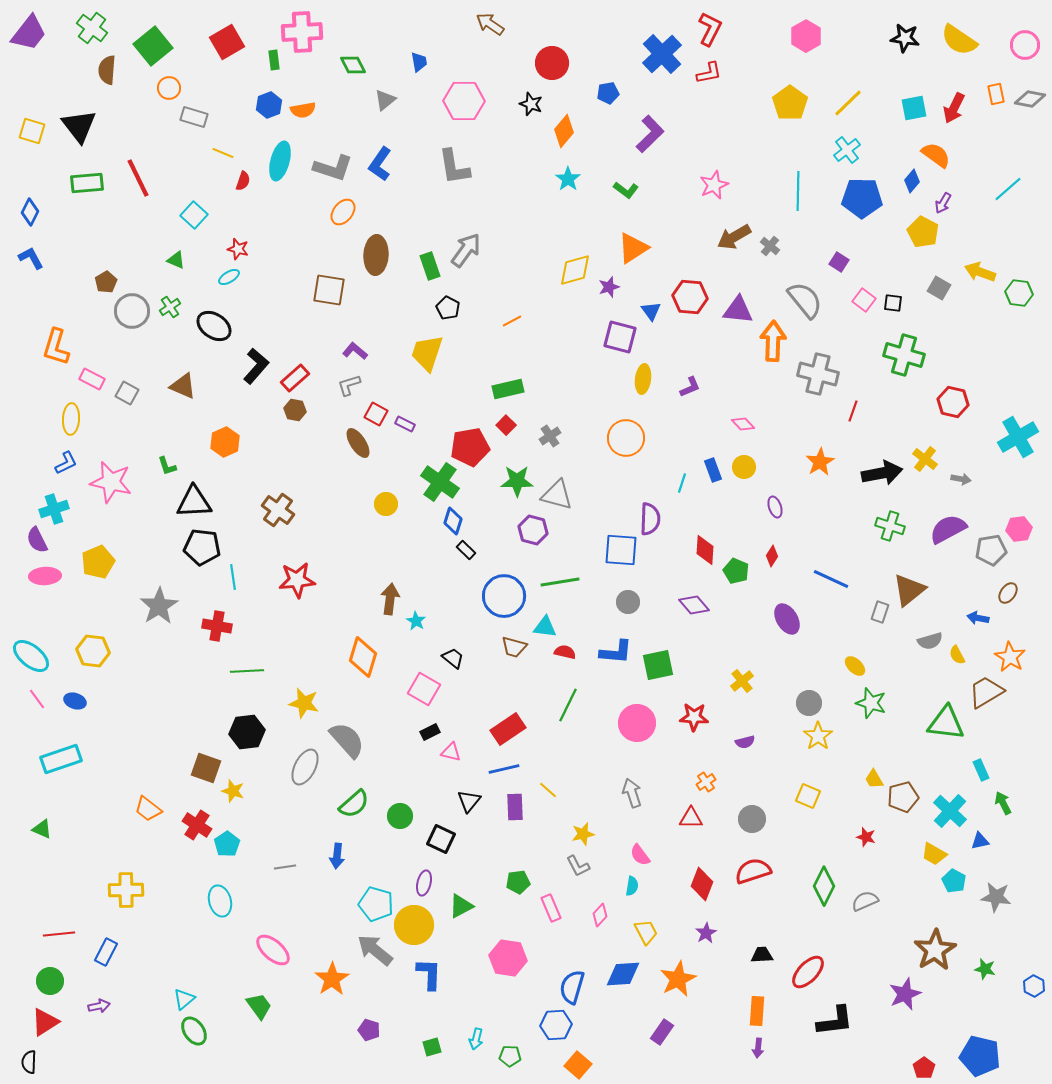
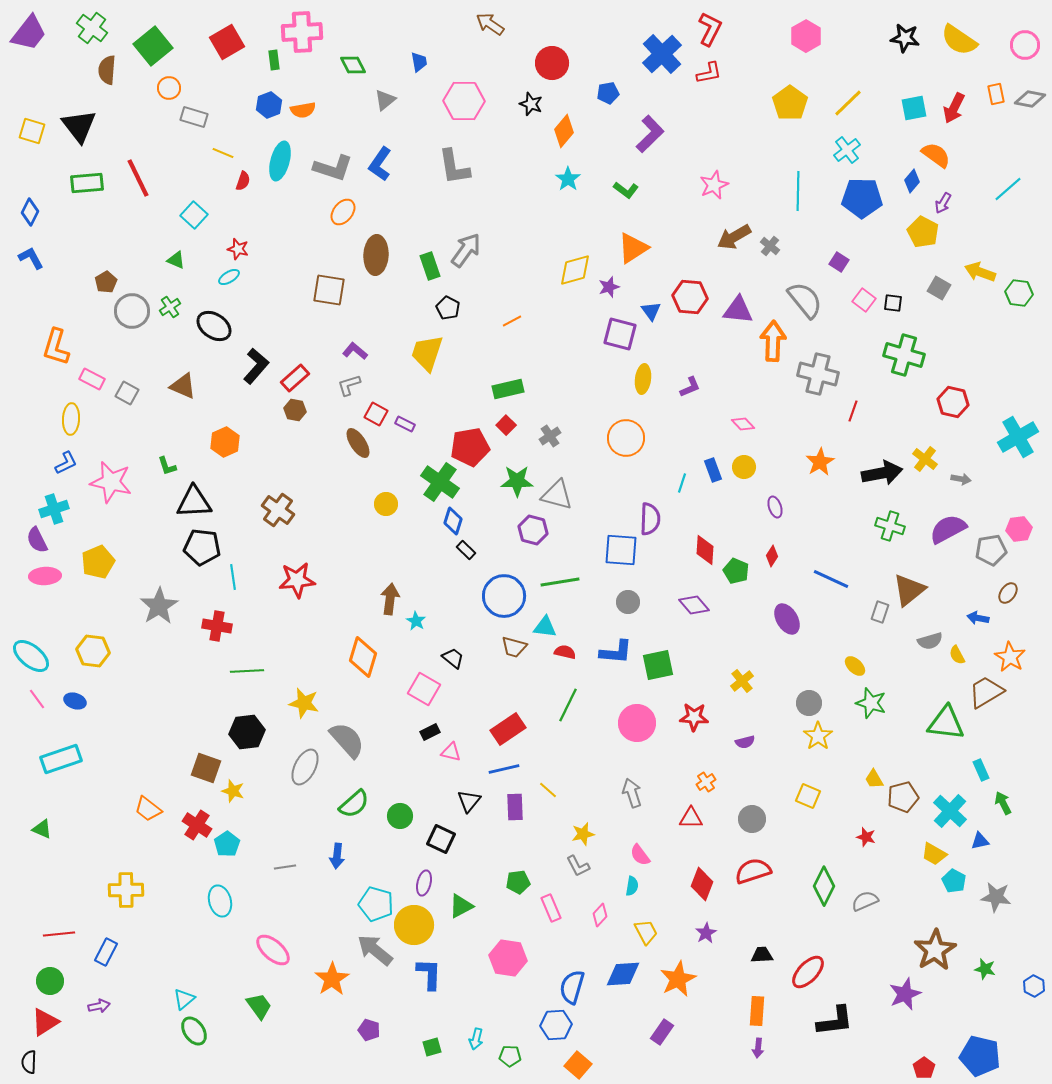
purple square at (620, 337): moved 3 px up
